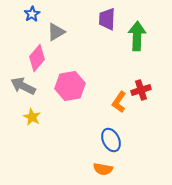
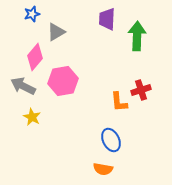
blue star: rotated 14 degrees clockwise
pink diamond: moved 2 px left, 1 px up
pink hexagon: moved 7 px left, 5 px up
orange L-shape: rotated 40 degrees counterclockwise
